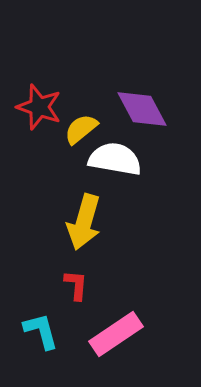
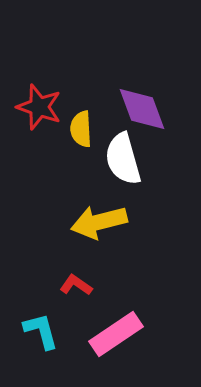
purple diamond: rotated 8 degrees clockwise
yellow semicircle: rotated 54 degrees counterclockwise
white semicircle: moved 8 px right; rotated 116 degrees counterclockwise
yellow arrow: moved 15 px right; rotated 60 degrees clockwise
red L-shape: rotated 60 degrees counterclockwise
